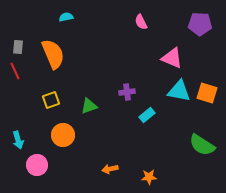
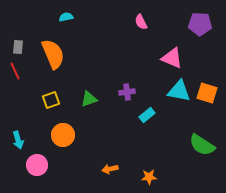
green triangle: moved 7 px up
